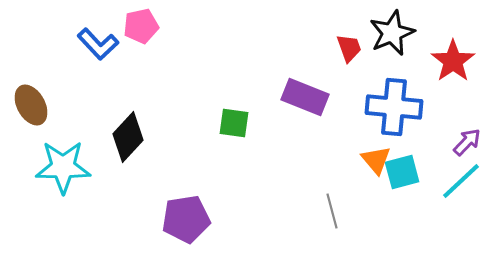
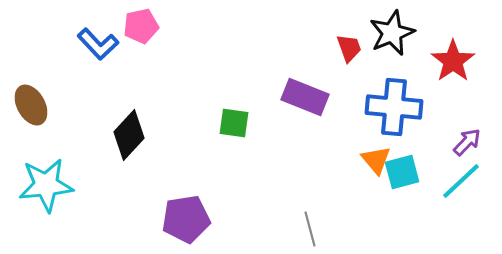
black diamond: moved 1 px right, 2 px up
cyan star: moved 17 px left, 18 px down; rotated 6 degrees counterclockwise
gray line: moved 22 px left, 18 px down
